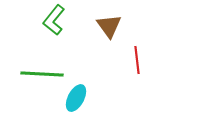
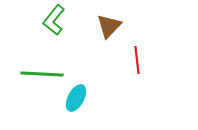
brown triangle: rotated 20 degrees clockwise
